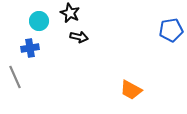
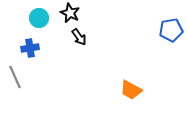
cyan circle: moved 3 px up
black arrow: rotated 42 degrees clockwise
